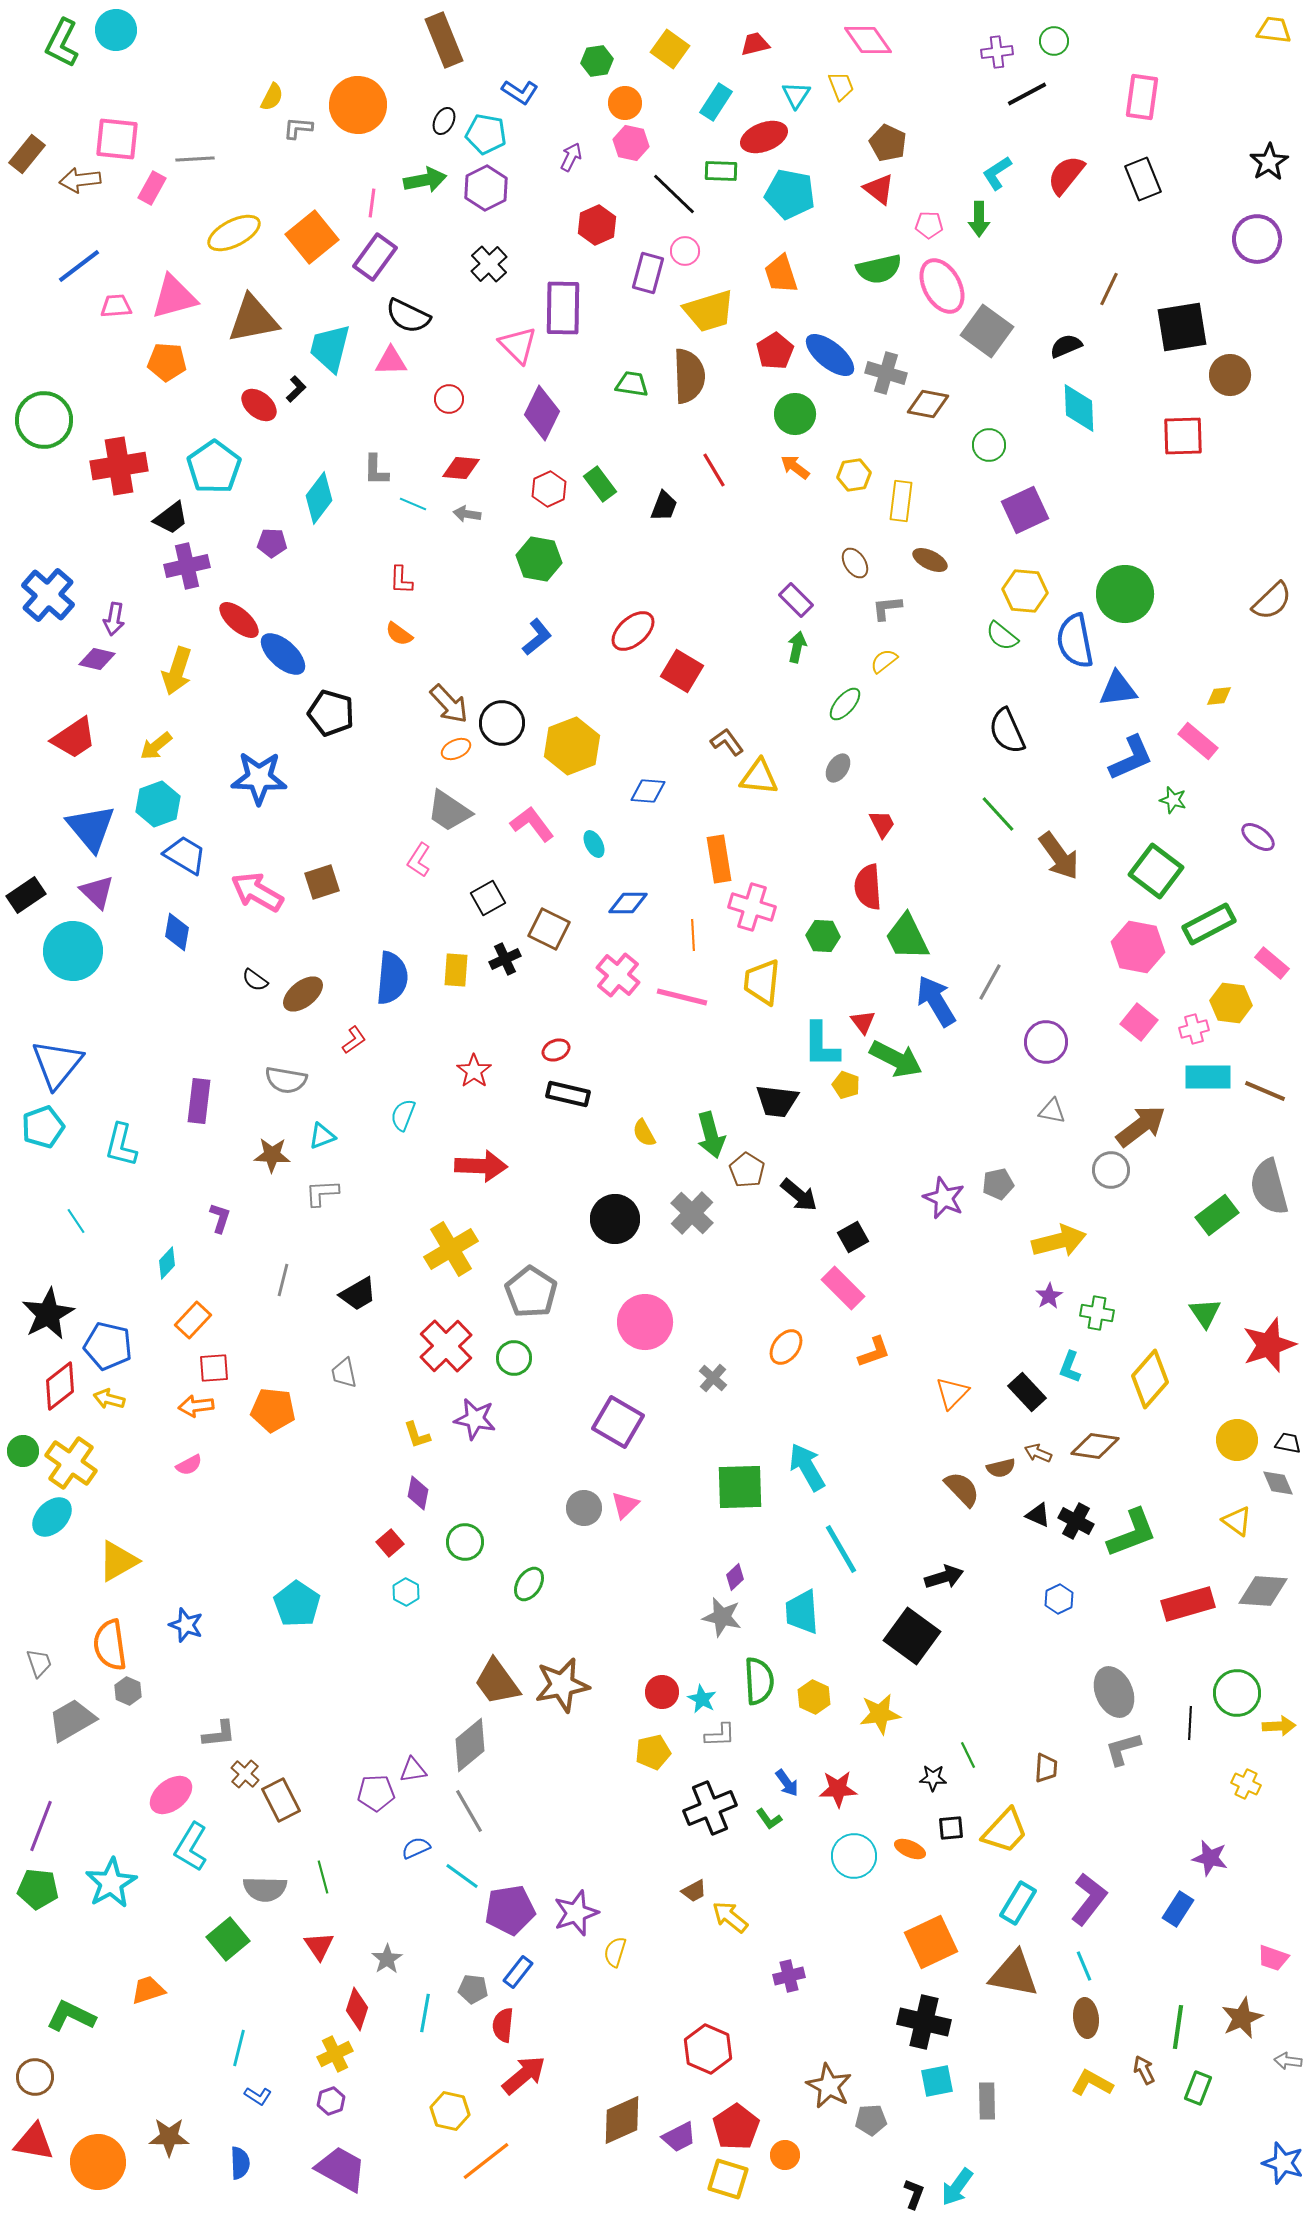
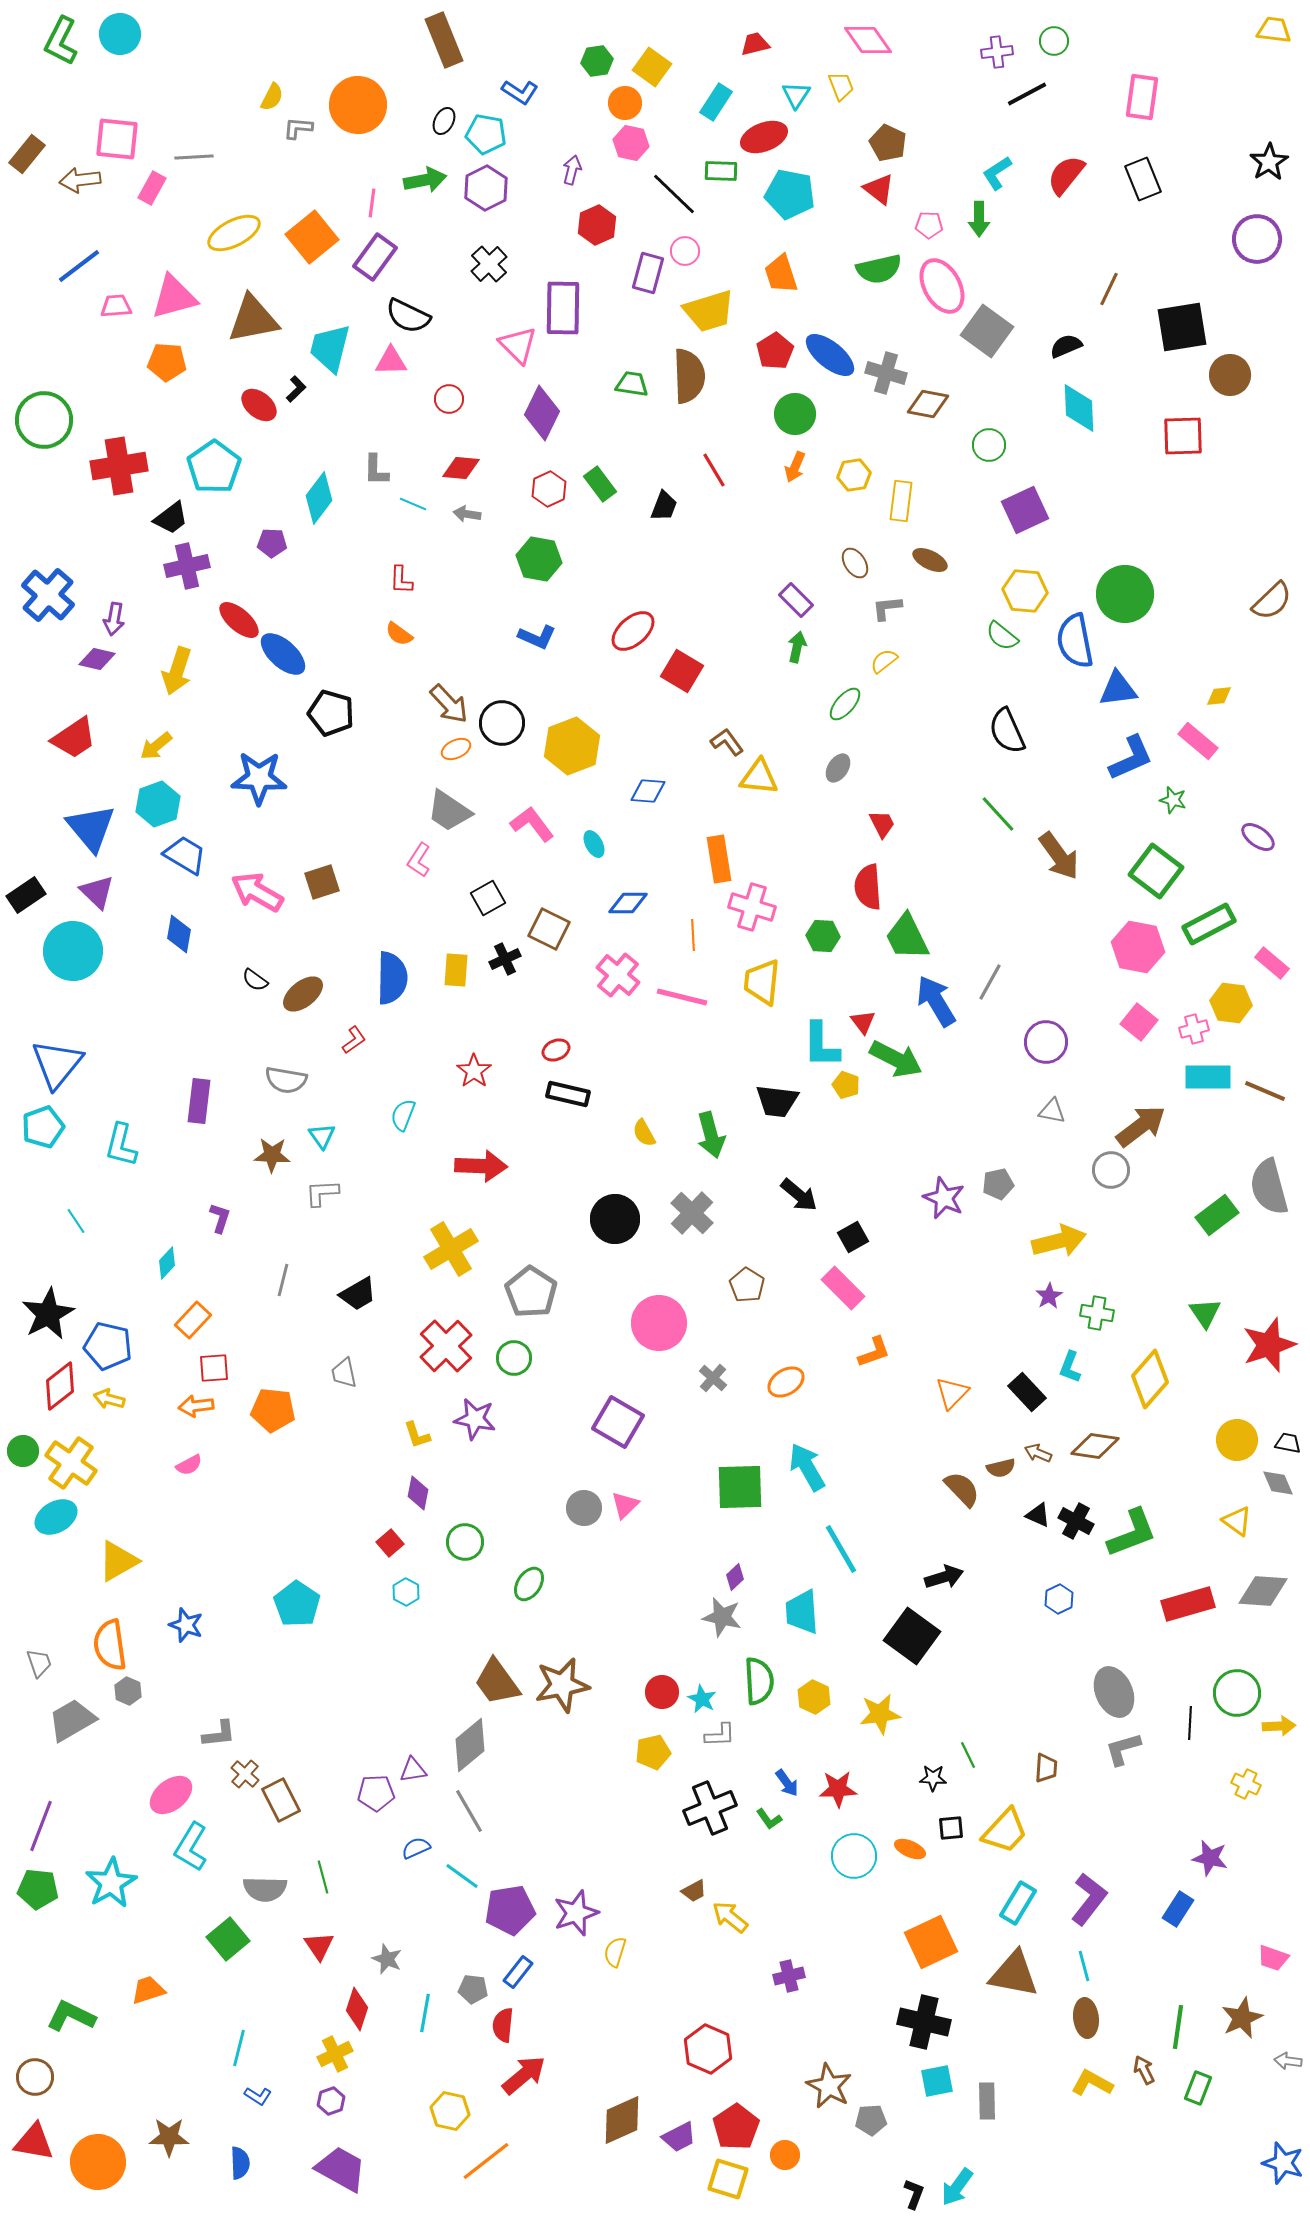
cyan circle at (116, 30): moved 4 px right, 4 px down
green L-shape at (62, 43): moved 1 px left, 2 px up
yellow square at (670, 49): moved 18 px left, 18 px down
purple arrow at (571, 157): moved 1 px right, 13 px down; rotated 12 degrees counterclockwise
gray line at (195, 159): moved 1 px left, 2 px up
orange arrow at (795, 467): rotated 104 degrees counterclockwise
blue L-shape at (537, 637): rotated 63 degrees clockwise
blue diamond at (177, 932): moved 2 px right, 2 px down
blue semicircle at (392, 978): rotated 4 degrees counterclockwise
cyan triangle at (322, 1136): rotated 44 degrees counterclockwise
brown pentagon at (747, 1170): moved 115 px down
pink circle at (645, 1322): moved 14 px right, 1 px down
orange ellipse at (786, 1347): moved 35 px down; rotated 21 degrees clockwise
cyan ellipse at (52, 1517): moved 4 px right; rotated 15 degrees clockwise
gray star at (387, 1959): rotated 16 degrees counterclockwise
cyan line at (1084, 1966): rotated 8 degrees clockwise
